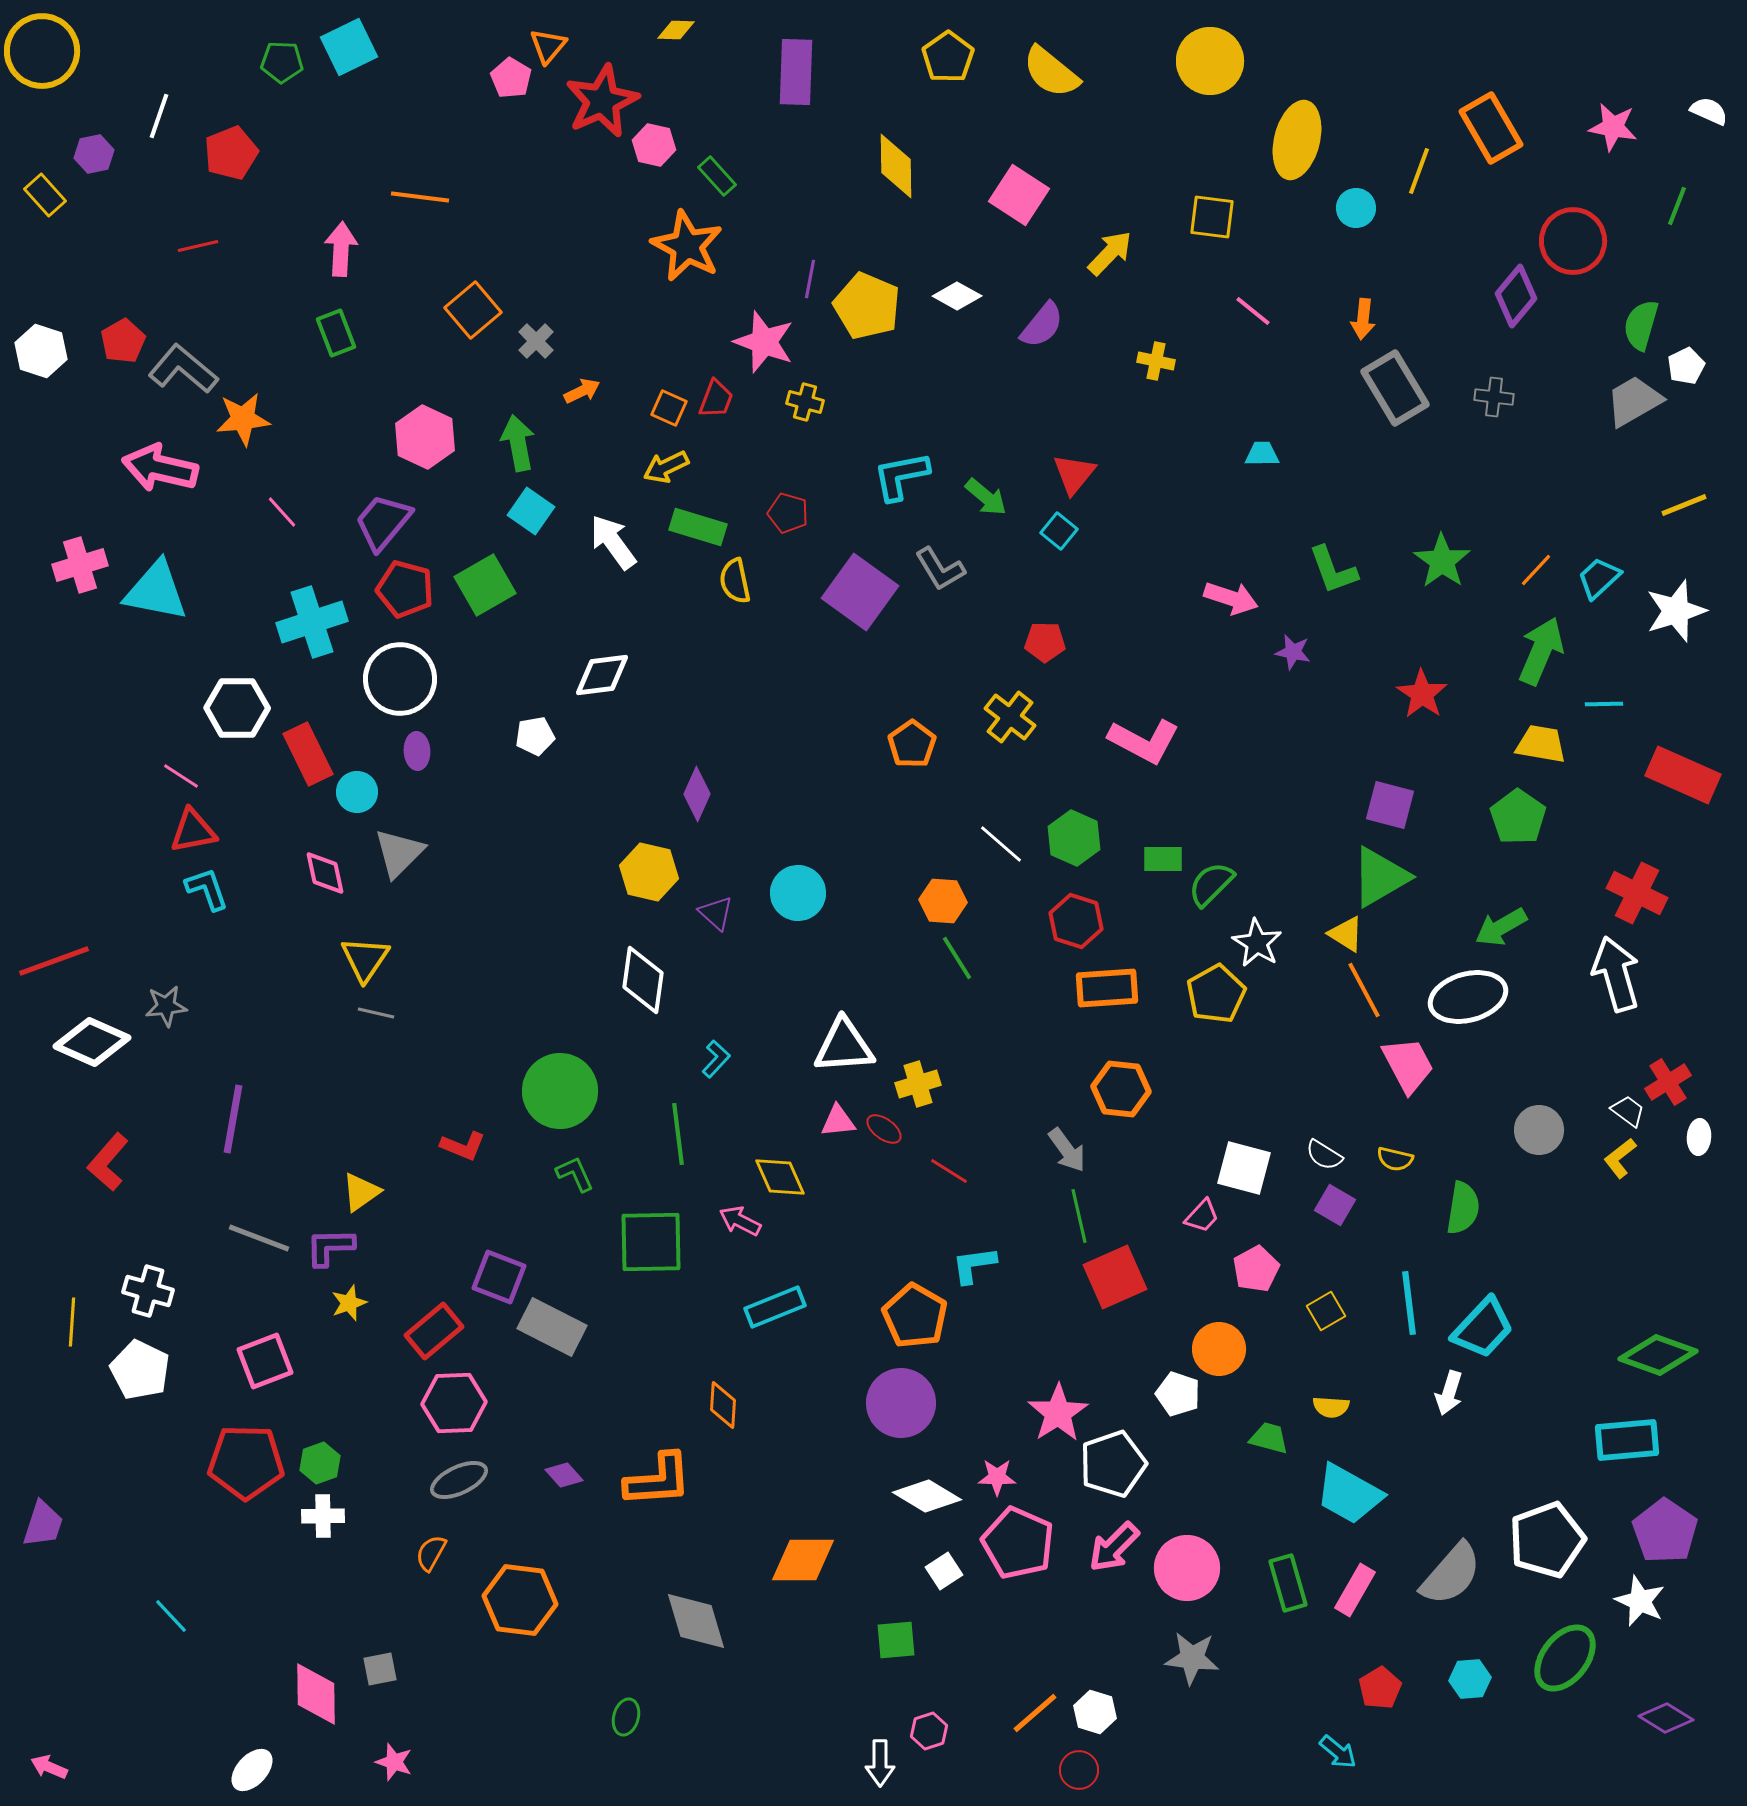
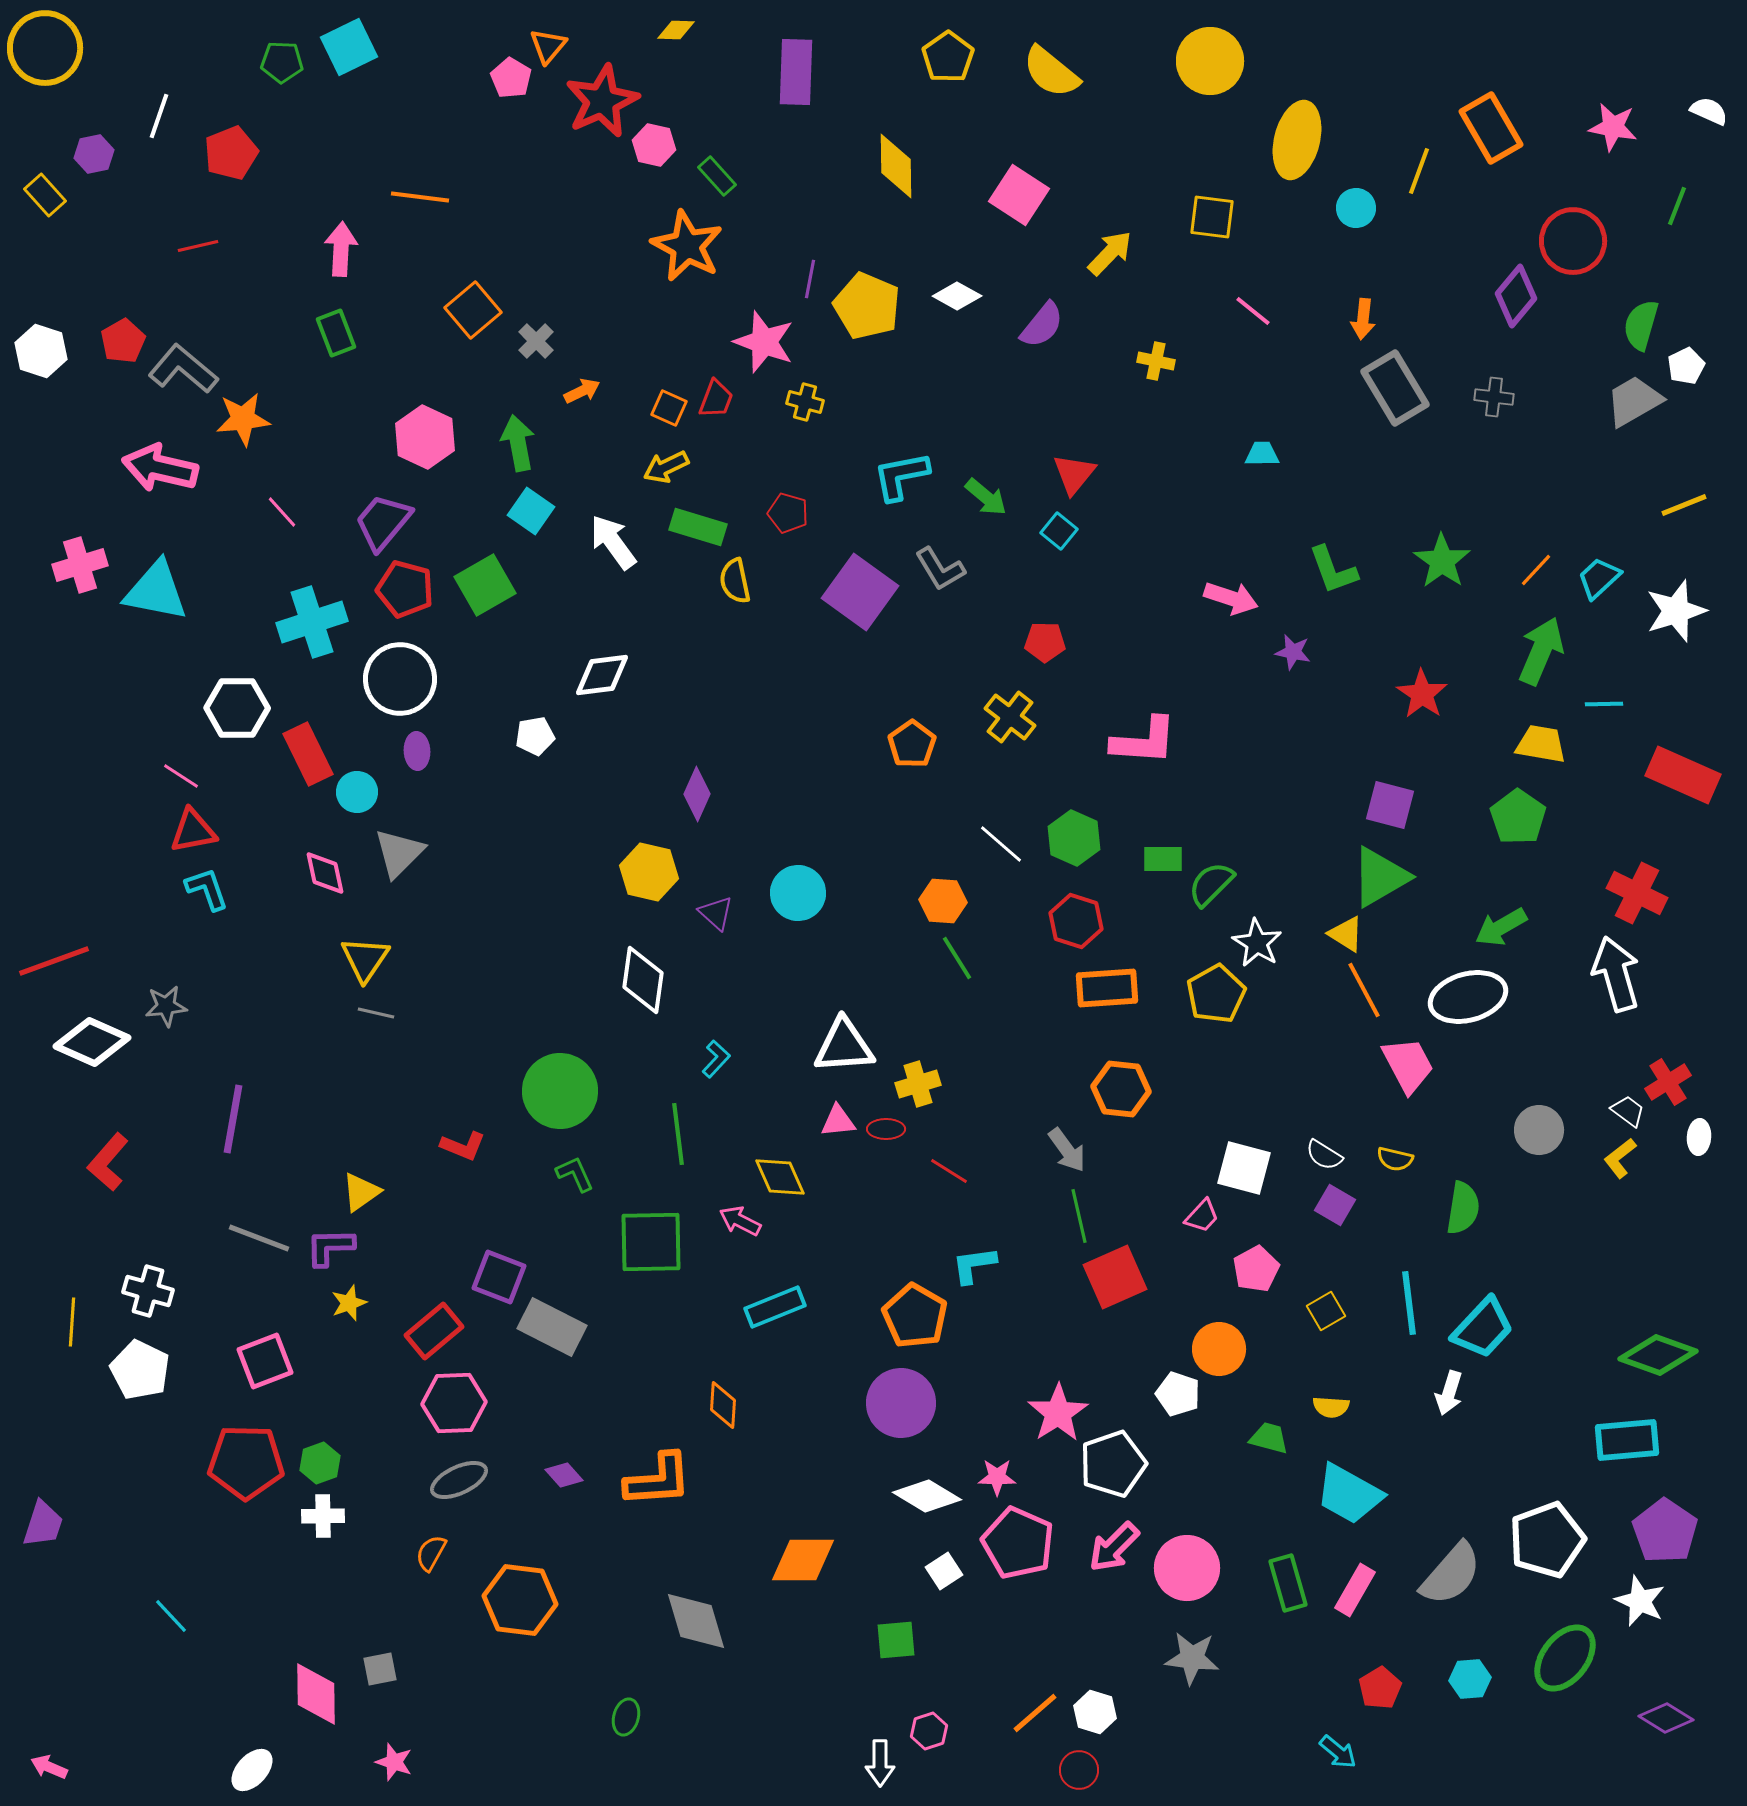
yellow circle at (42, 51): moved 3 px right, 3 px up
pink L-shape at (1144, 741): rotated 24 degrees counterclockwise
red ellipse at (884, 1129): moved 2 px right; rotated 36 degrees counterclockwise
